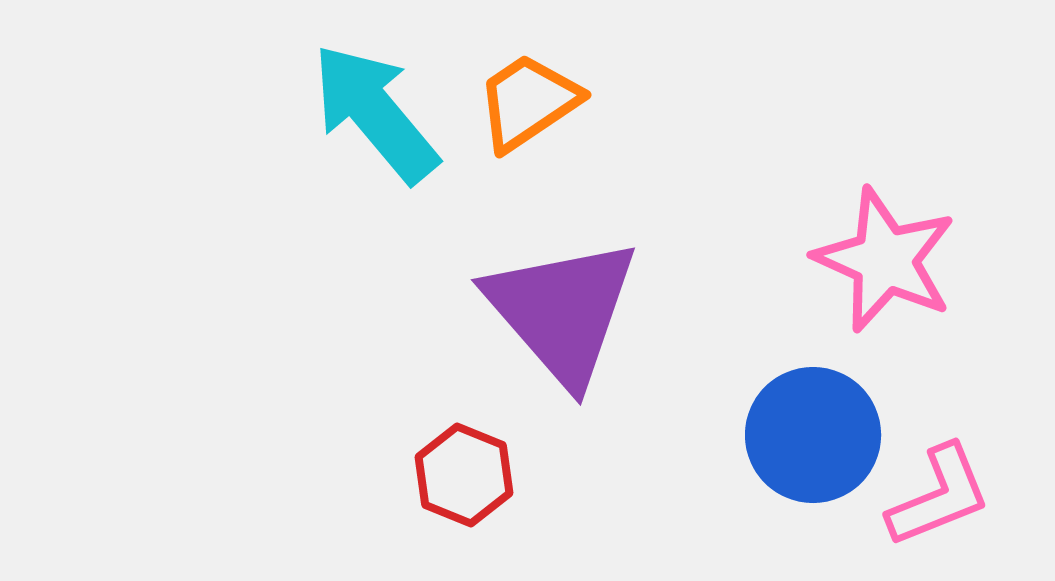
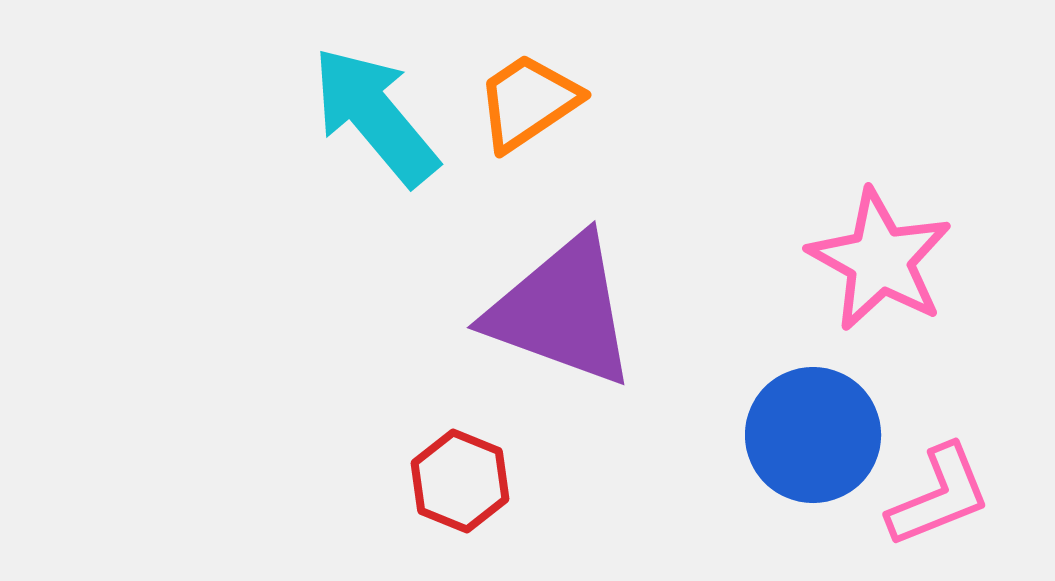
cyan arrow: moved 3 px down
pink star: moved 5 px left; rotated 5 degrees clockwise
purple triangle: rotated 29 degrees counterclockwise
red hexagon: moved 4 px left, 6 px down
